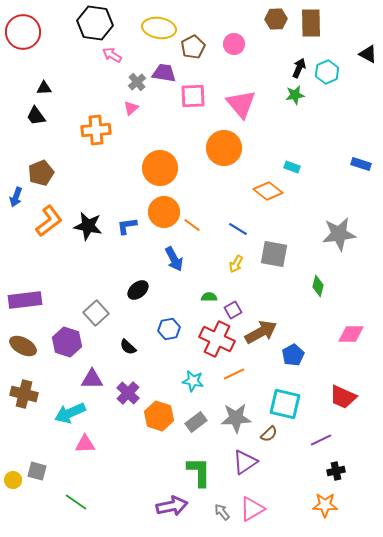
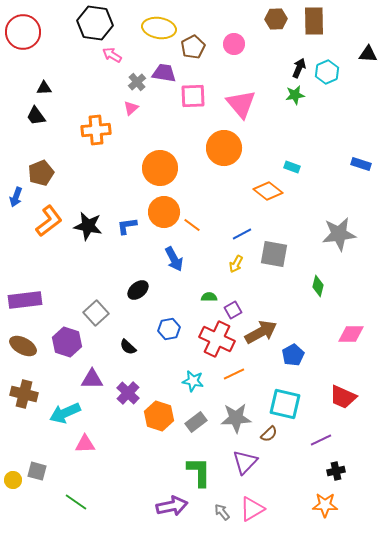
brown rectangle at (311, 23): moved 3 px right, 2 px up
black triangle at (368, 54): rotated 24 degrees counterclockwise
blue line at (238, 229): moved 4 px right, 5 px down; rotated 60 degrees counterclockwise
cyan arrow at (70, 413): moved 5 px left
purple triangle at (245, 462): rotated 12 degrees counterclockwise
